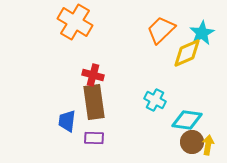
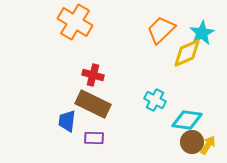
brown rectangle: moved 1 px left, 2 px down; rotated 56 degrees counterclockwise
yellow arrow: rotated 24 degrees clockwise
